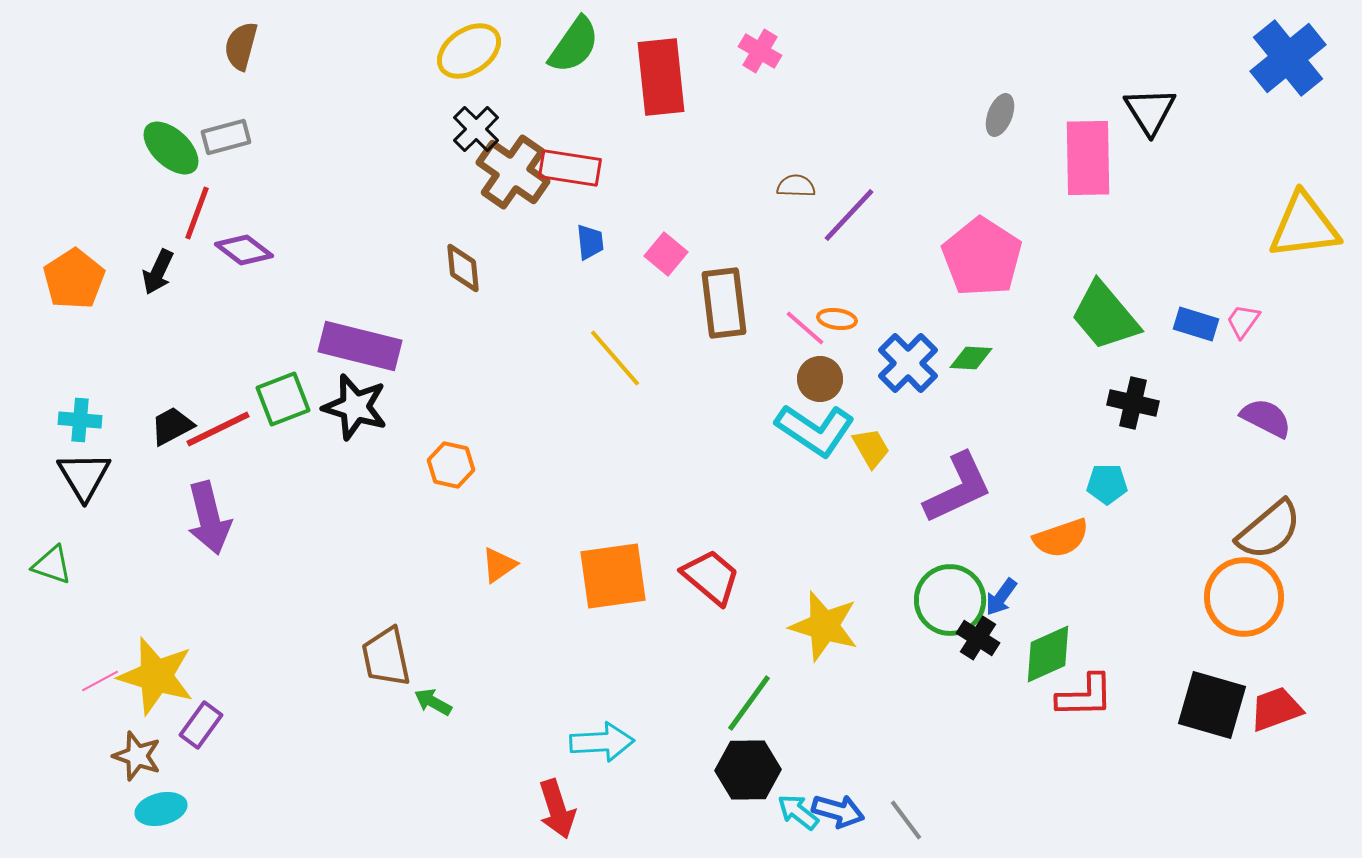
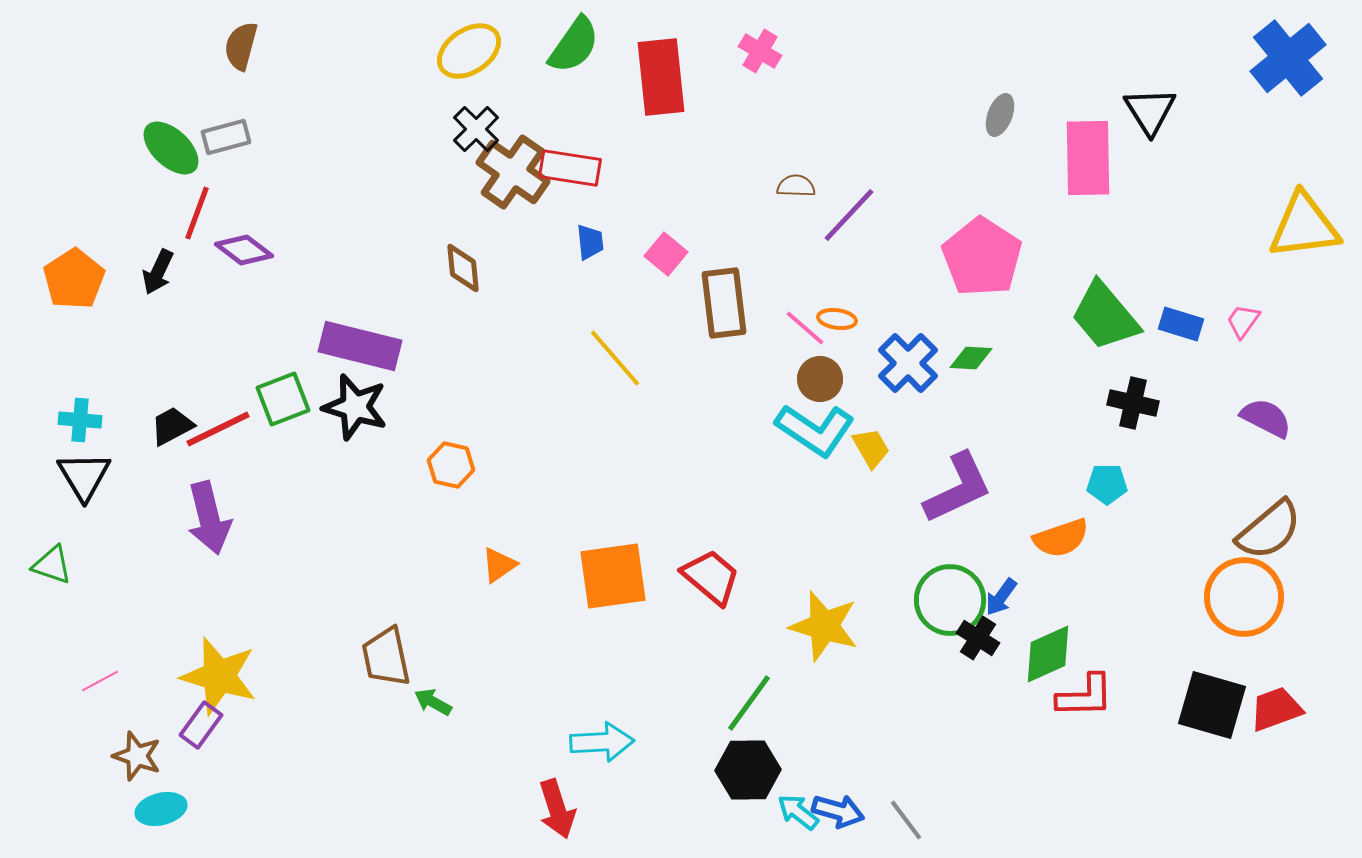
blue rectangle at (1196, 324): moved 15 px left
yellow star at (156, 676): moved 63 px right
